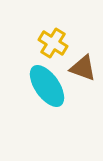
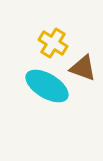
cyan ellipse: rotated 24 degrees counterclockwise
